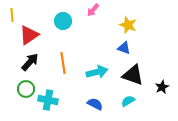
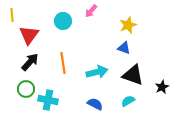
pink arrow: moved 2 px left, 1 px down
yellow star: rotated 30 degrees clockwise
red triangle: rotated 20 degrees counterclockwise
